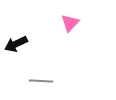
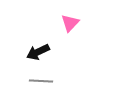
black arrow: moved 22 px right, 8 px down
